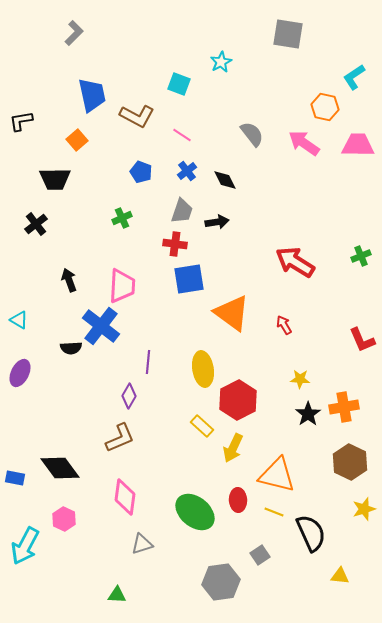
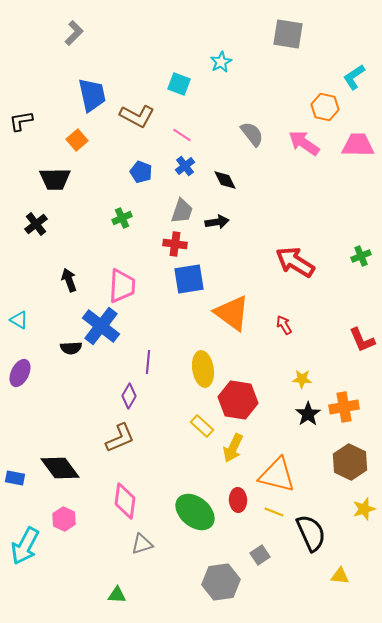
blue cross at (187, 171): moved 2 px left, 5 px up
yellow star at (300, 379): moved 2 px right
red hexagon at (238, 400): rotated 24 degrees counterclockwise
pink diamond at (125, 497): moved 4 px down
